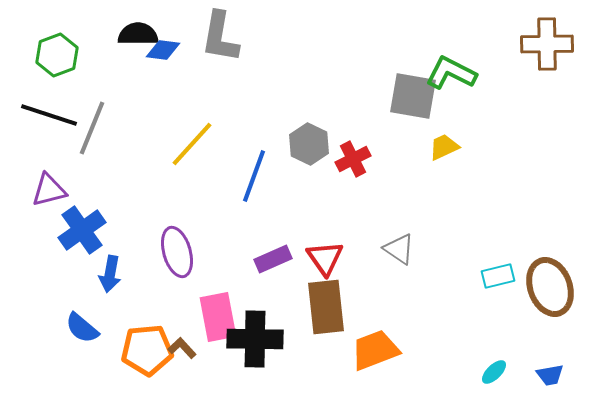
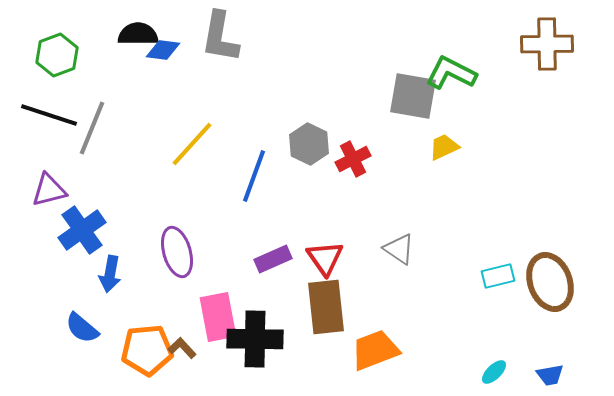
brown ellipse: moved 5 px up
